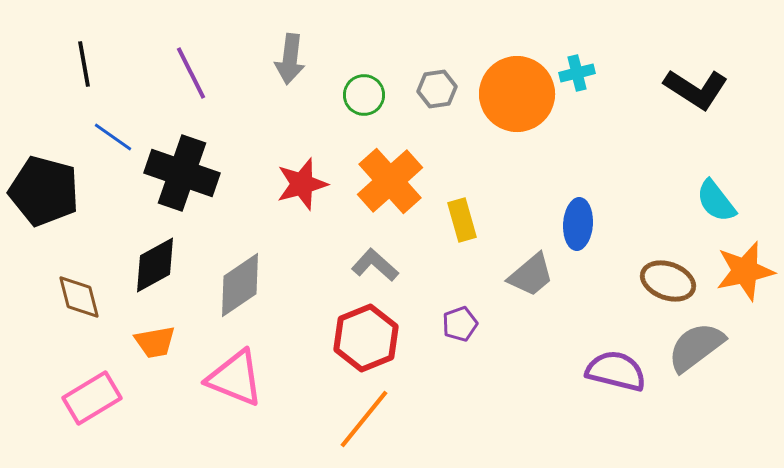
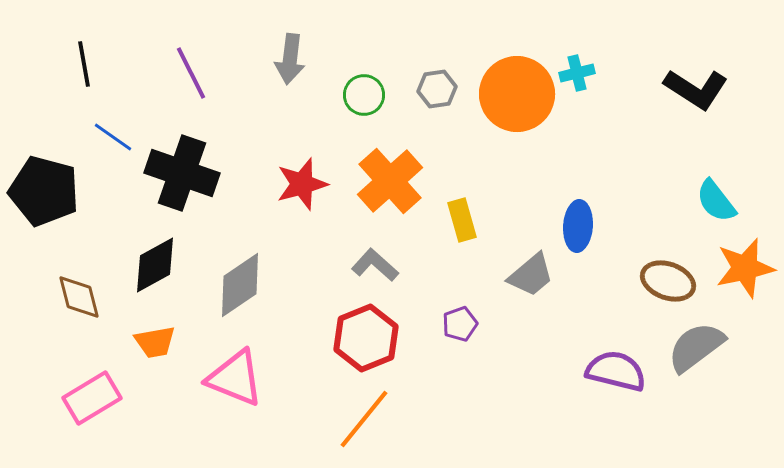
blue ellipse: moved 2 px down
orange star: moved 3 px up
